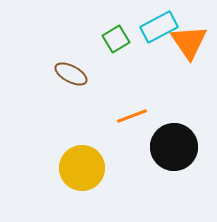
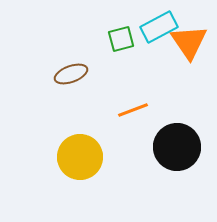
green square: moved 5 px right; rotated 16 degrees clockwise
brown ellipse: rotated 48 degrees counterclockwise
orange line: moved 1 px right, 6 px up
black circle: moved 3 px right
yellow circle: moved 2 px left, 11 px up
